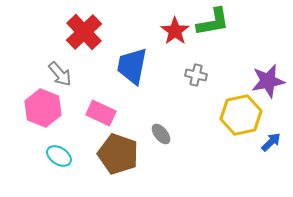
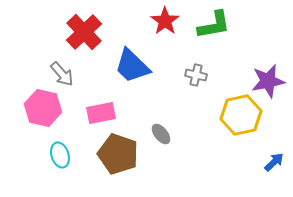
green L-shape: moved 1 px right, 3 px down
red star: moved 10 px left, 10 px up
blue trapezoid: rotated 57 degrees counterclockwise
gray arrow: moved 2 px right
pink hexagon: rotated 9 degrees counterclockwise
pink rectangle: rotated 36 degrees counterclockwise
blue arrow: moved 3 px right, 20 px down
cyan ellipse: moved 1 px right, 1 px up; rotated 40 degrees clockwise
